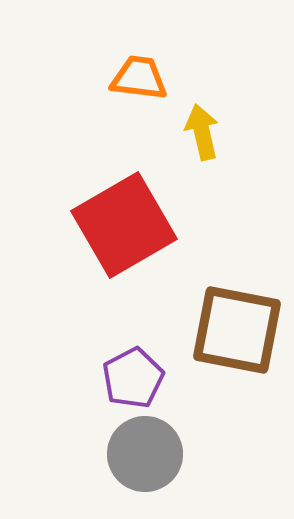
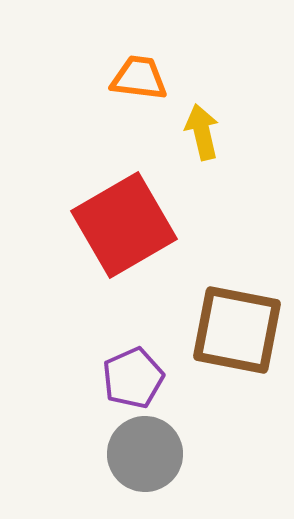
purple pentagon: rotated 4 degrees clockwise
